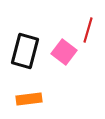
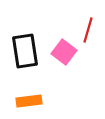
black rectangle: rotated 24 degrees counterclockwise
orange rectangle: moved 2 px down
